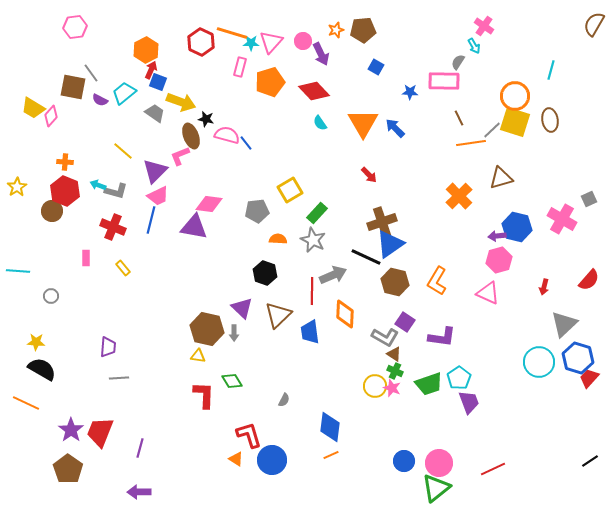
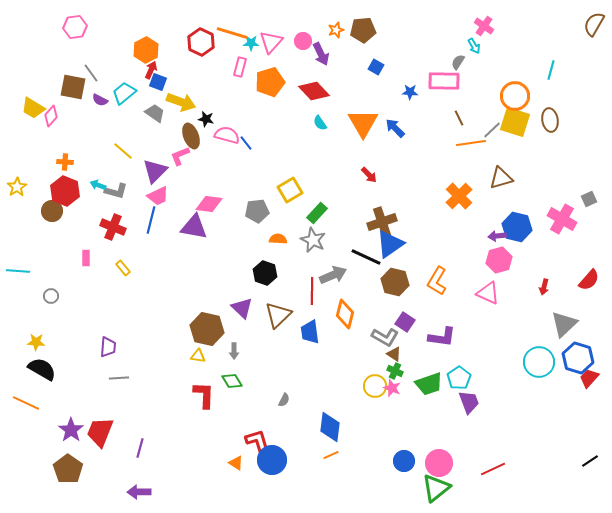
orange diamond at (345, 314): rotated 12 degrees clockwise
gray arrow at (234, 333): moved 18 px down
red L-shape at (249, 435): moved 9 px right, 7 px down
orange triangle at (236, 459): moved 4 px down
